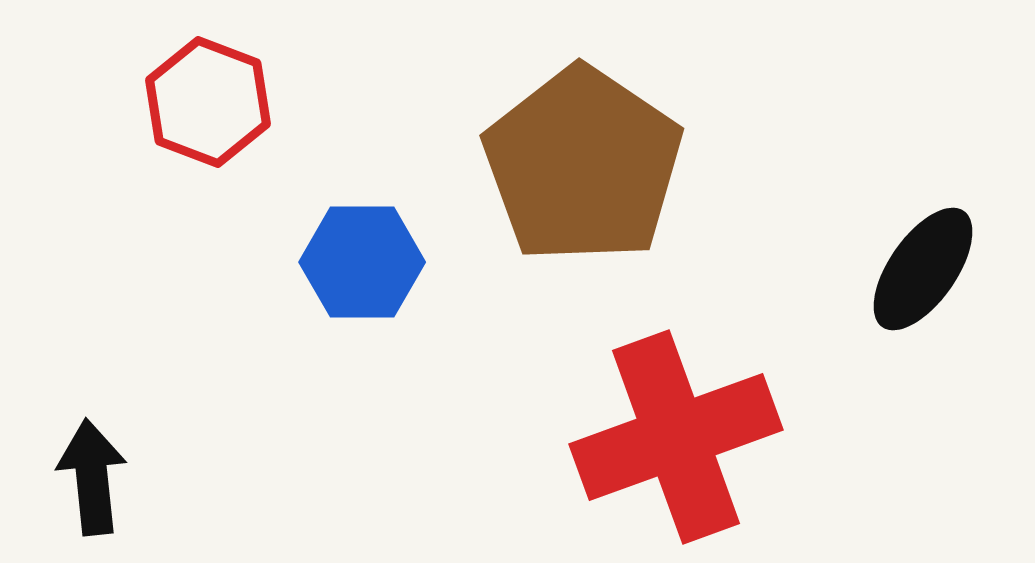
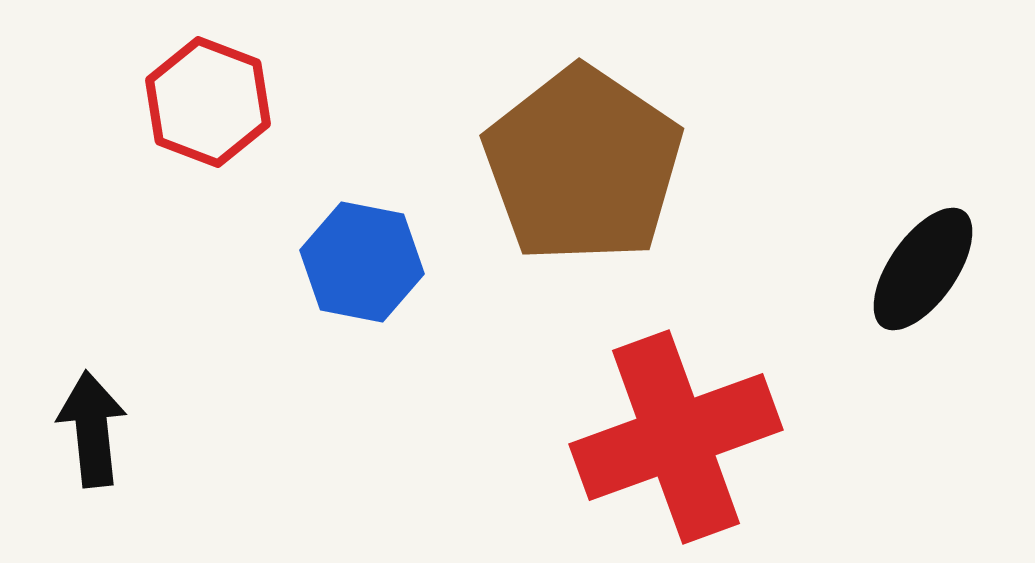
blue hexagon: rotated 11 degrees clockwise
black arrow: moved 48 px up
